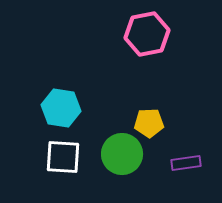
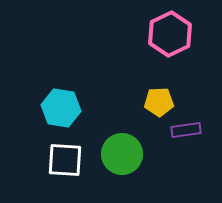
pink hexagon: moved 23 px right; rotated 15 degrees counterclockwise
yellow pentagon: moved 10 px right, 21 px up
white square: moved 2 px right, 3 px down
purple rectangle: moved 33 px up
